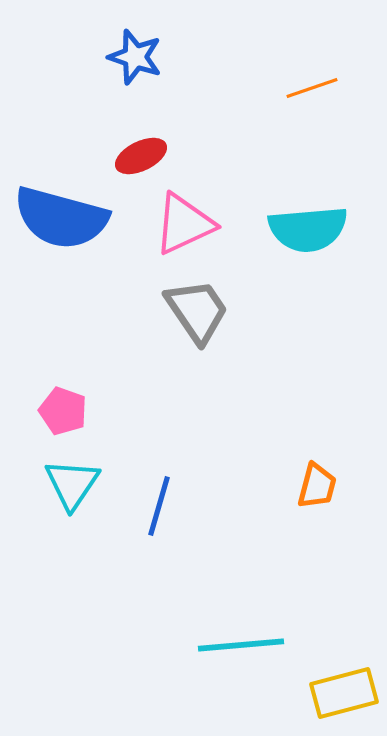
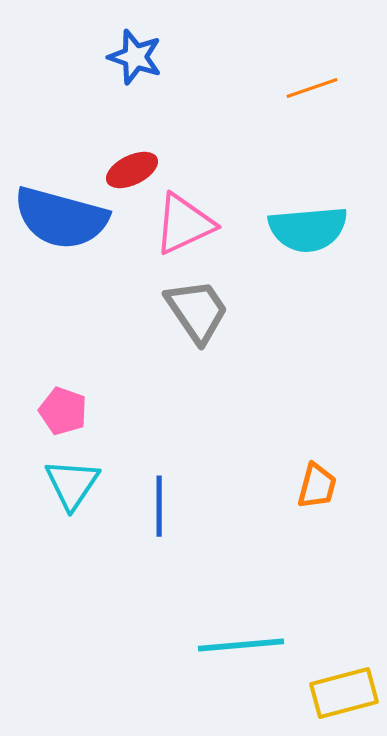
red ellipse: moved 9 px left, 14 px down
blue line: rotated 16 degrees counterclockwise
